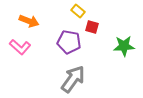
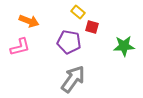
yellow rectangle: moved 1 px down
pink L-shape: rotated 55 degrees counterclockwise
